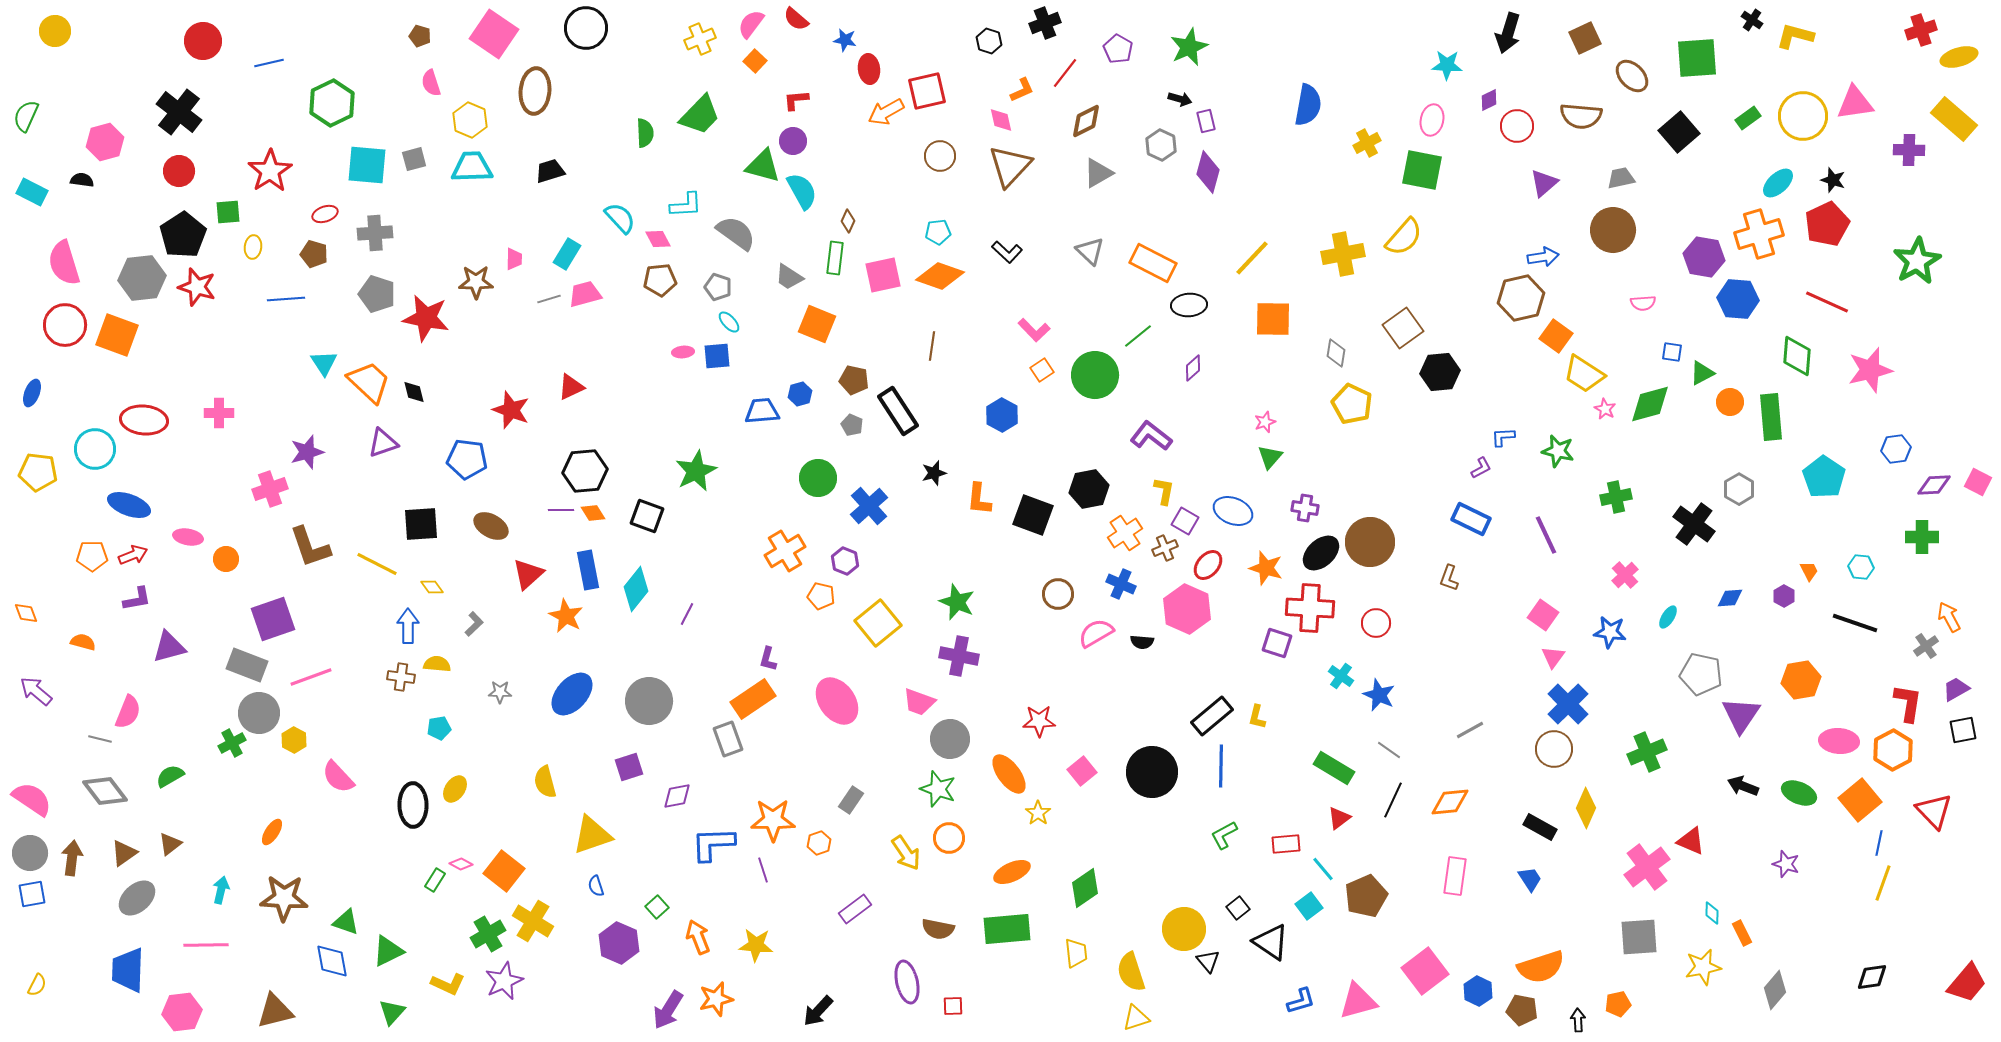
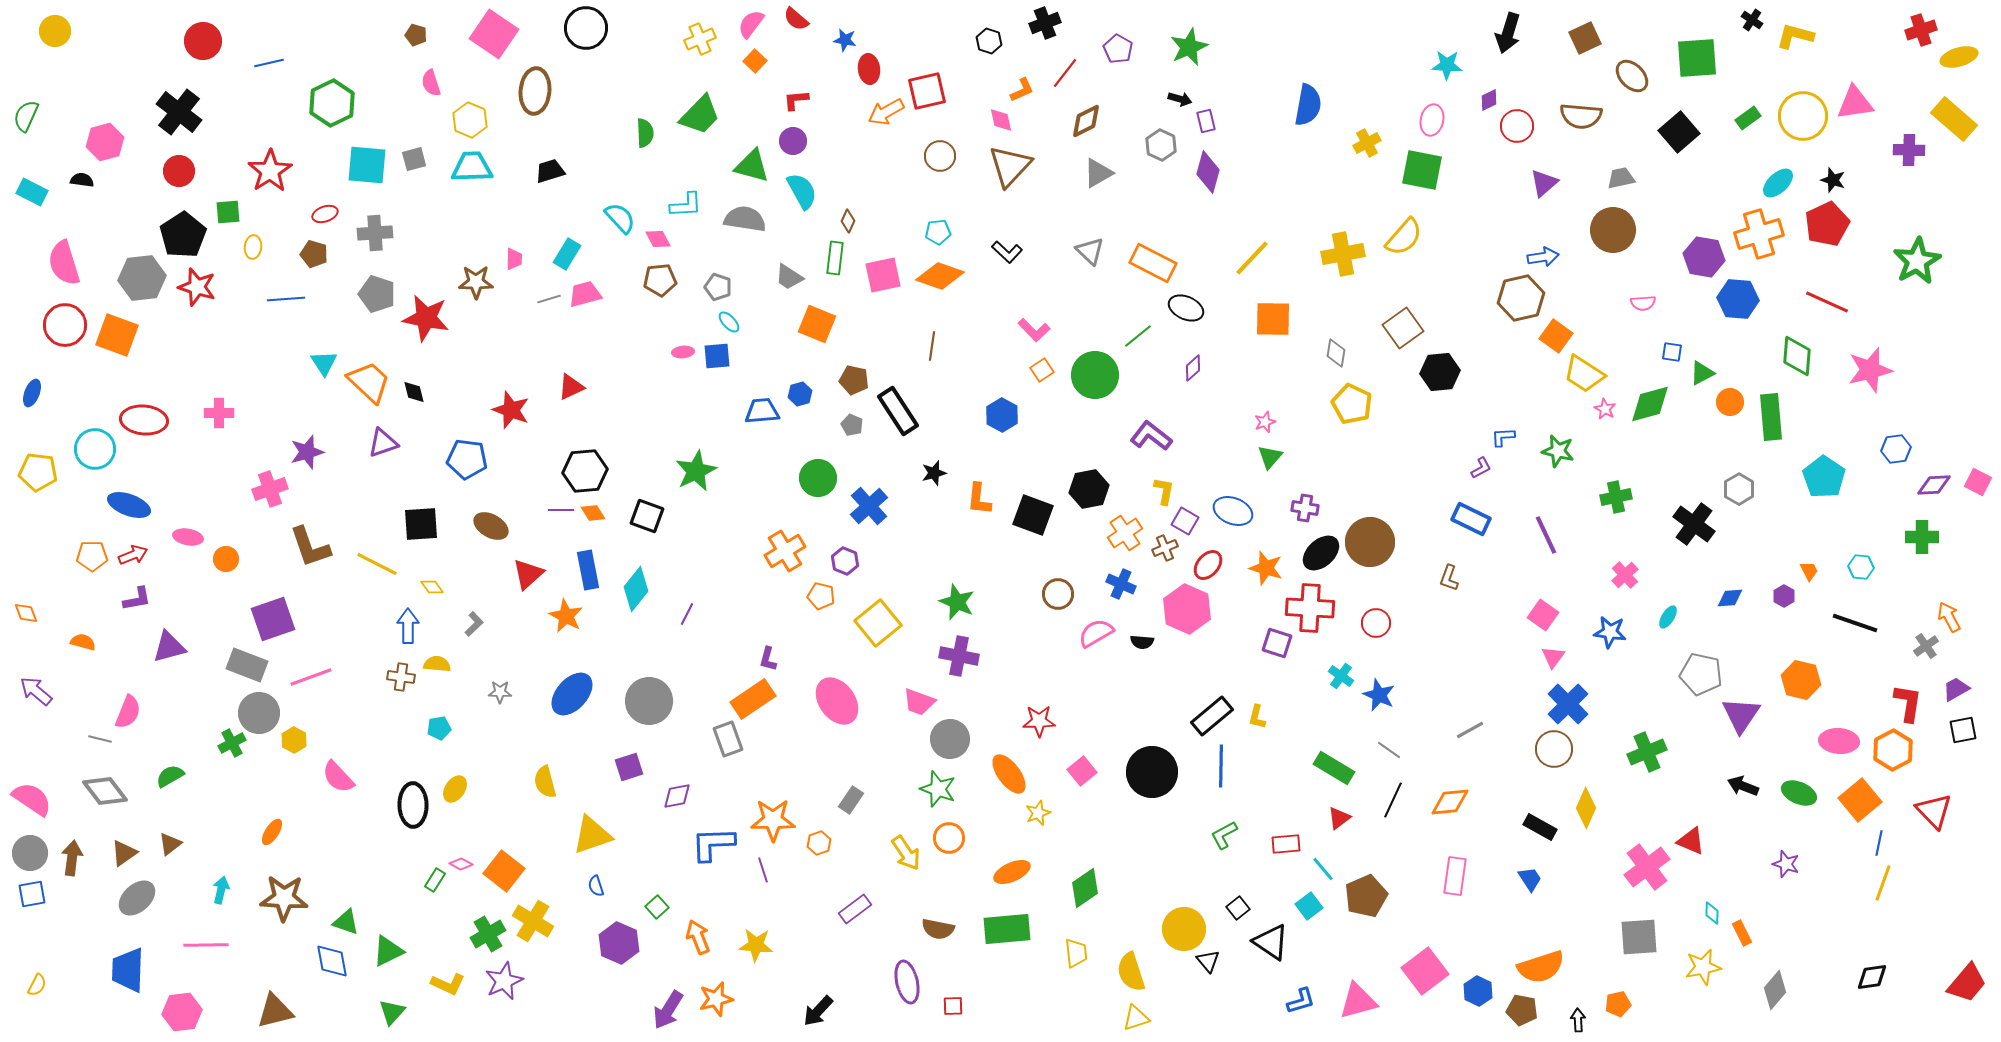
brown pentagon at (420, 36): moved 4 px left, 1 px up
green triangle at (763, 166): moved 11 px left
gray semicircle at (736, 233): moved 9 px right, 14 px up; rotated 27 degrees counterclockwise
black ellipse at (1189, 305): moved 3 px left, 3 px down; rotated 28 degrees clockwise
orange hexagon at (1801, 680): rotated 24 degrees clockwise
yellow star at (1038, 813): rotated 15 degrees clockwise
